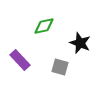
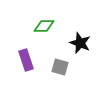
green diamond: rotated 10 degrees clockwise
purple rectangle: moved 6 px right; rotated 25 degrees clockwise
